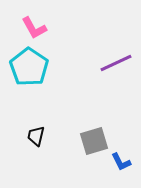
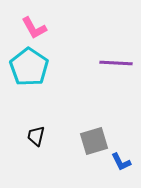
purple line: rotated 28 degrees clockwise
